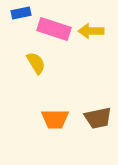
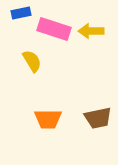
yellow semicircle: moved 4 px left, 2 px up
orange trapezoid: moved 7 px left
